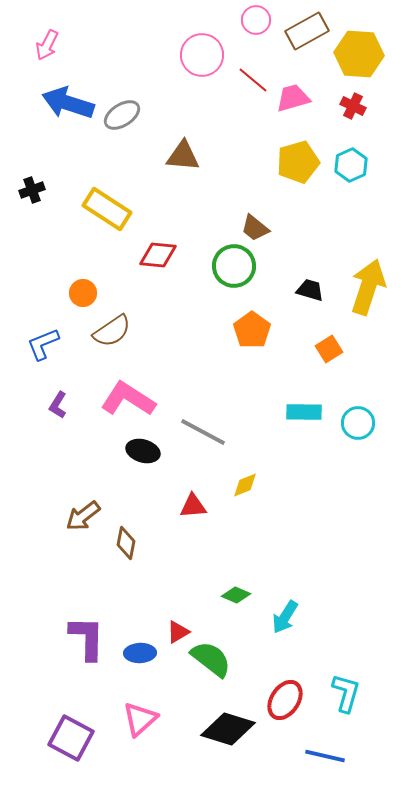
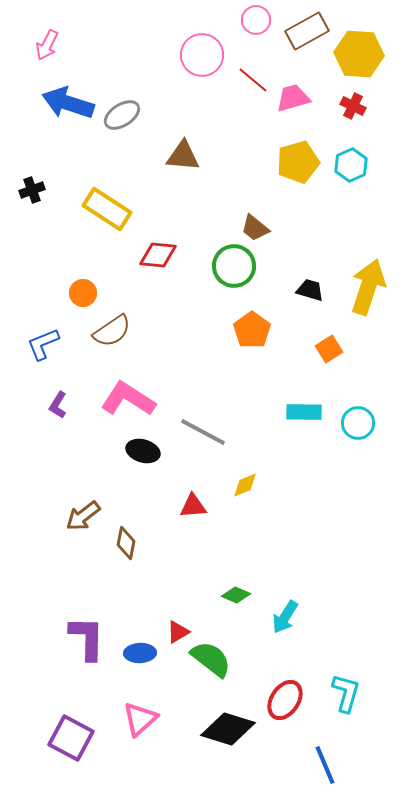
blue line at (325, 756): moved 9 px down; rotated 54 degrees clockwise
